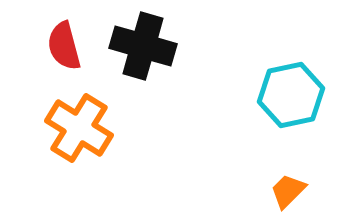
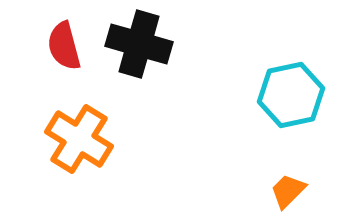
black cross: moved 4 px left, 2 px up
orange cross: moved 11 px down
